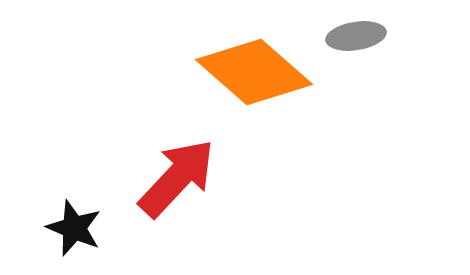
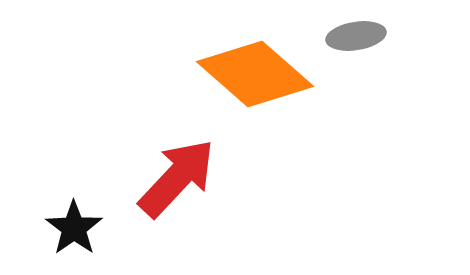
orange diamond: moved 1 px right, 2 px down
black star: rotated 14 degrees clockwise
